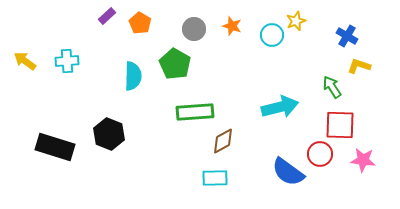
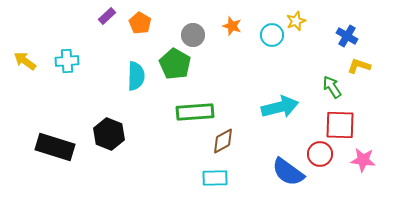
gray circle: moved 1 px left, 6 px down
cyan semicircle: moved 3 px right
